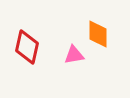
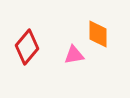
red diamond: rotated 28 degrees clockwise
